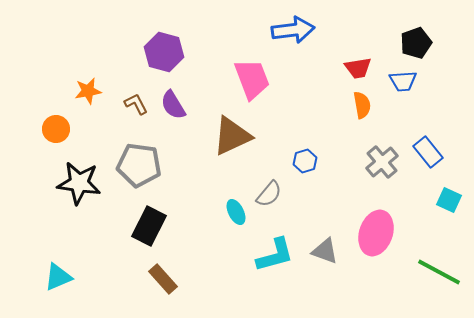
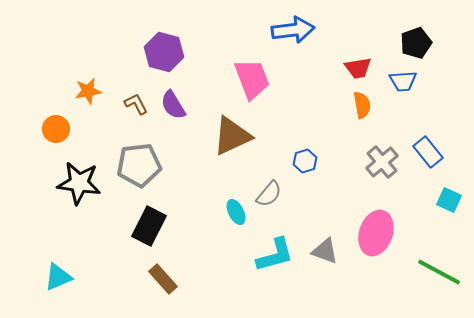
gray pentagon: rotated 15 degrees counterclockwise
